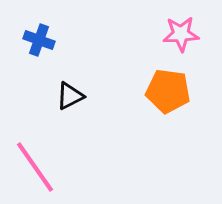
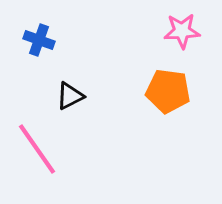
pink star: moved 1 px right, 3 px up
pink line: moved 2 px right, 18 px up
